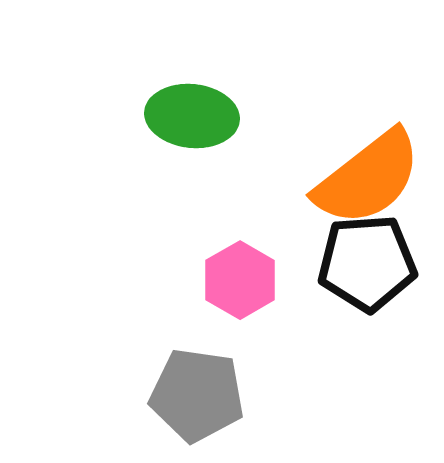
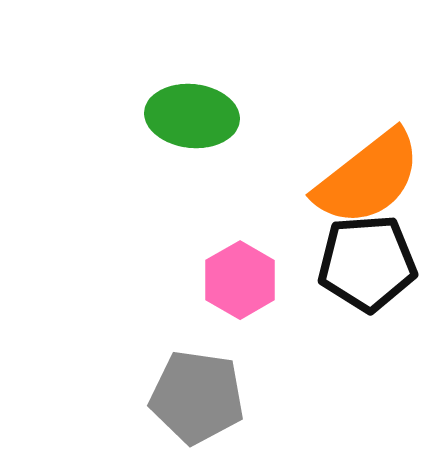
gray pentagon: moved 2 px down
